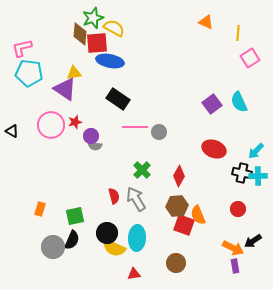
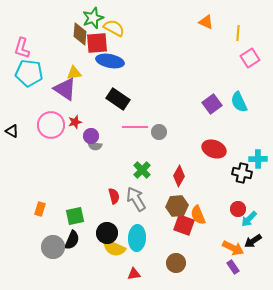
pink L-shape at (22, 48): rotated 60 degrees counterclockwise
cyan arrow at (256, 151): moved 7 px left, 68 px down
cyan cross at (258, 176): moved 17 px up
purple rectangle at (235, 266): moved 2 px left, 1 px down; rotated 24 degrees counterclockwise
